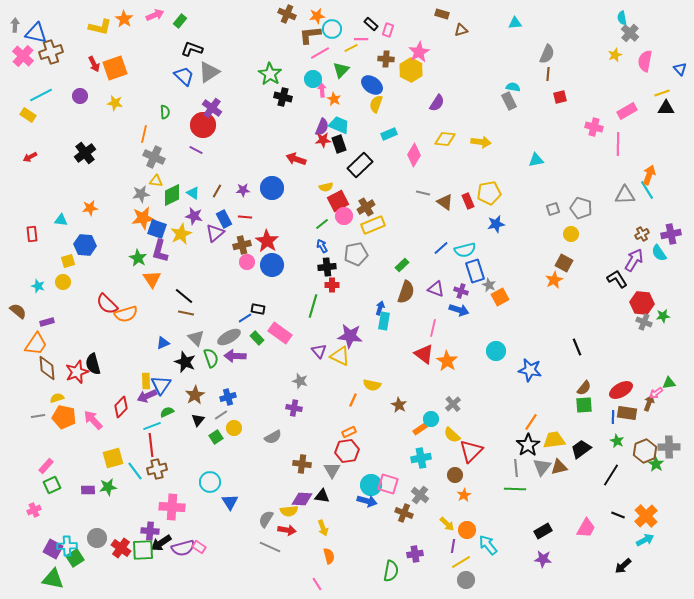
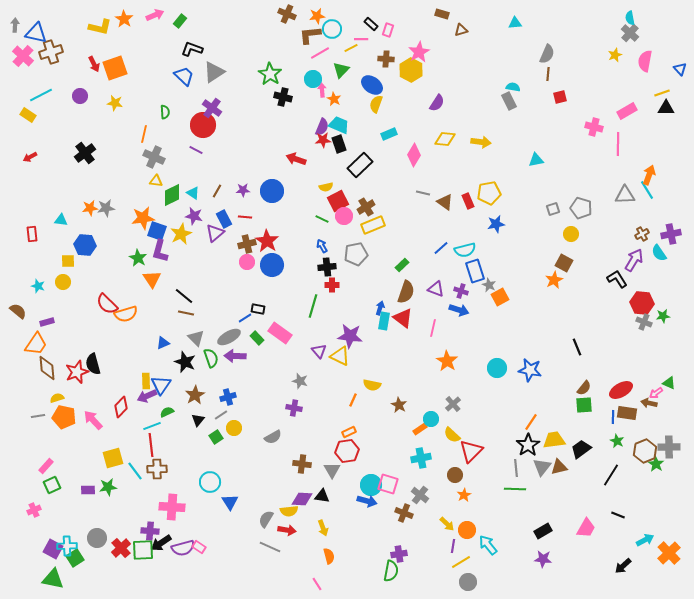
cyan semicircle at (622, 18): moved 8 px right
gray triangle at (209, 72): moved 5 px right
blue circle at (272, 188): moved 3 px down
gray star at (141, 194): moved 35 px left, 14 px down
green line at (322, 224): moved 5 px up; rotated 64 degrees clockwise
blue square at (157, 229): moved 2 px down
brown cross at (242, 245): moved 5 px right, 1 px up
yellow square at (68, 261): rotated 16 degrees clockwise
cyan circle at (496, 351): moved 1 px right, 17 px down
red triangle at (424, 354): moved 21 px left, 36 px up
green triangle at (669, 383): rotated 32 degrees clockwise
brown arrow at (649, 403): rotated 98 degrees counterclockwise
brown cross at (157, 469): rotated 12 degrees clockwise
orange cross at (646, 516): moved 23 px right, 37 px down
red cross at (121, 548): rotated 12 degrees clockwise
purple cross at (415, 554): moved 16 px left
gray circle at (466, 580): moved 2 px right, 2 px down
